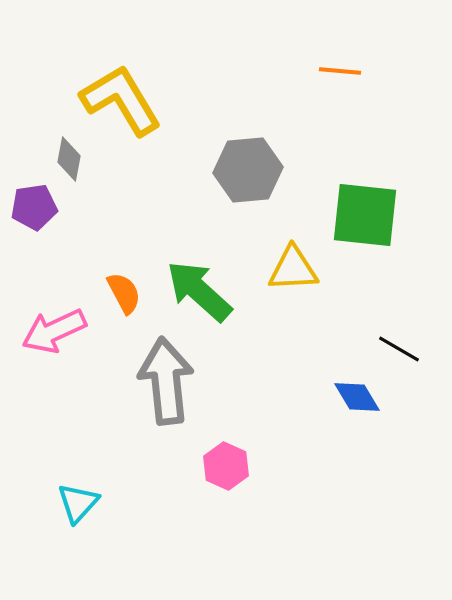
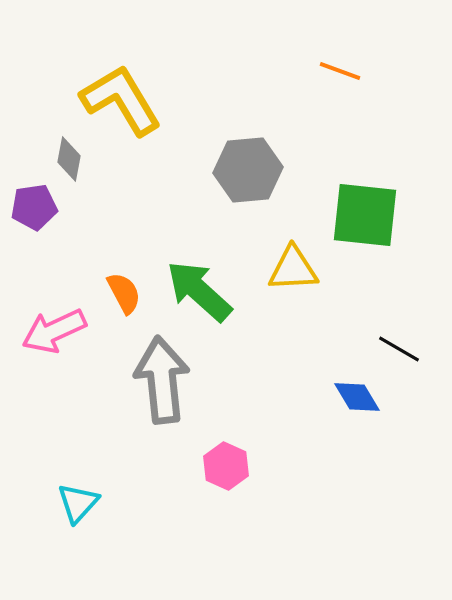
orange line: rotated 15 degrees clockwise
gray arrow: moved 4 px left, 1 px up
